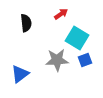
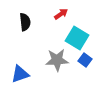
black semicircle: moved 1 px left, 1 px up
blue square: rotated 32 degrees counterclockwise
blue triangle: rotated 18 degrees clockwise
